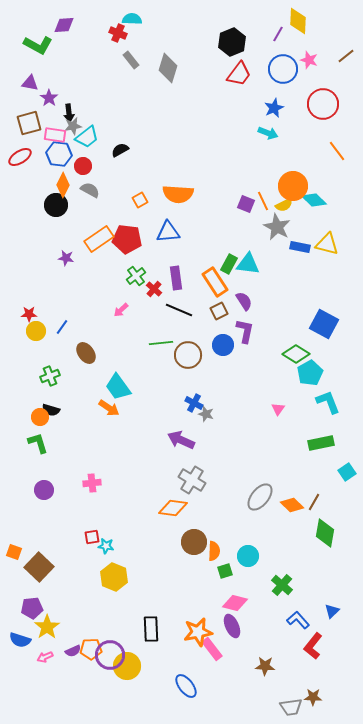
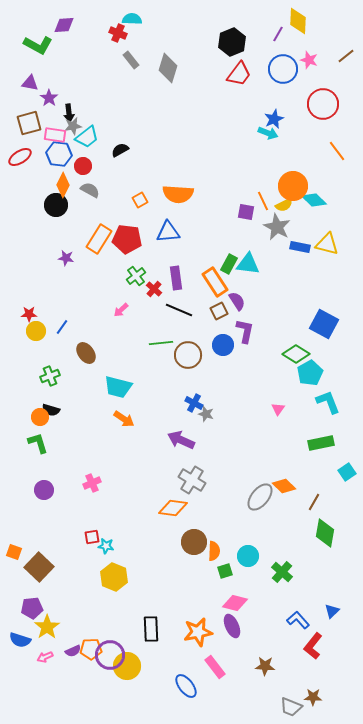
blue star at (274, 108): moved 11 px down
purple square at (246, 204): moved 8 px down; rotated 12 degrees counterclockwise
orange rectangle at (99, 239): rotated 24 degrees counterclockwise
purple semicircle at (244, 301): moved 7 px left
cyan trapezoid at (118, 387): rotated 40 degrees counterclockwise
orange arrow at (109, 408): moved 15 px right, 11 px down
pink cross at (92, 483): rotated 18 degrees counterclockwise
orange diamond at (292, 505): moved 8 px left, 19 px up
green cross at (282, 585): moved 13 px up
pink rectangle at (212, 649): moved 3 px right, 18 px down
gray trapezoid at (291, 707): rotated 30 degrees clockwise
